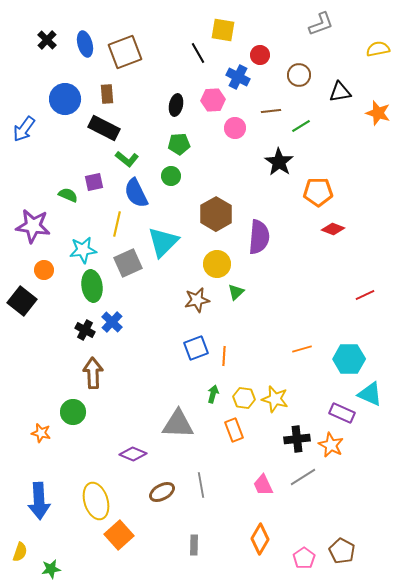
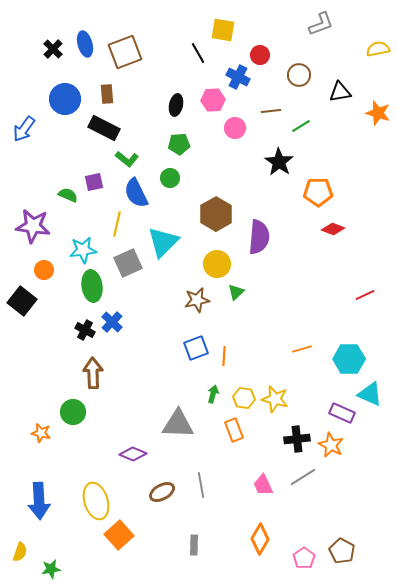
black cross at (47, 40): moved 6 px right, 9 px down
green circle at (171, 176): moved 1 px left, 2 px down
